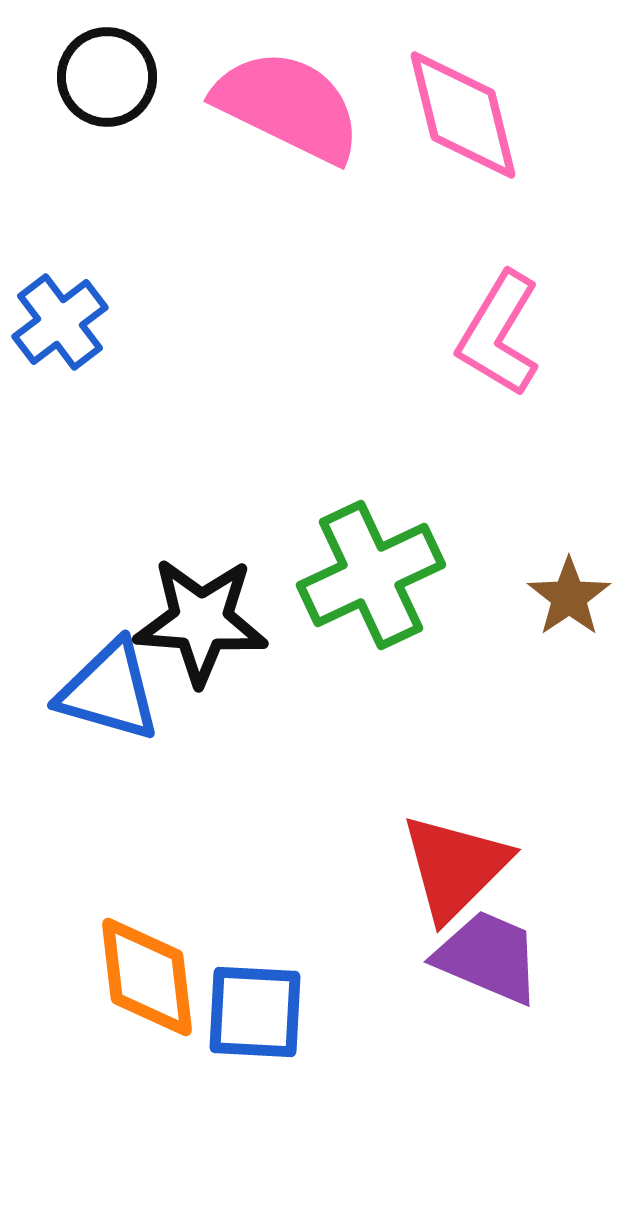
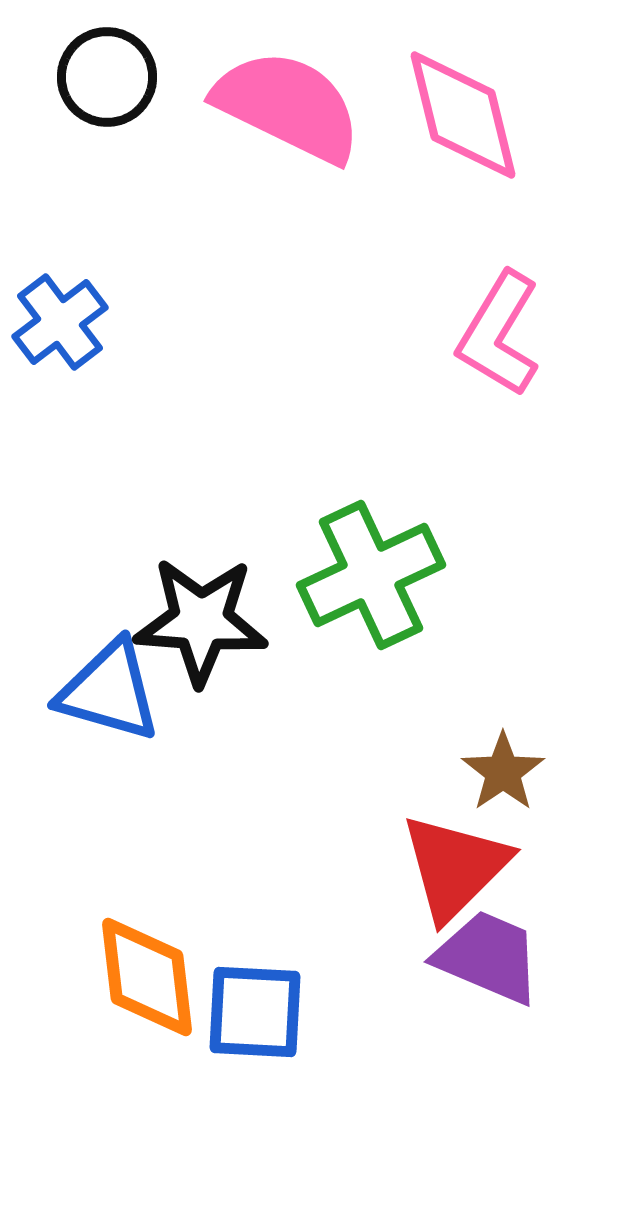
brown star: moved 66 px left, 175 px down
